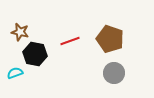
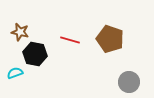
red line: moved 1 px up; rotated 36 degrees clockwise
gray circle: moved 15 px right, 9 px down
